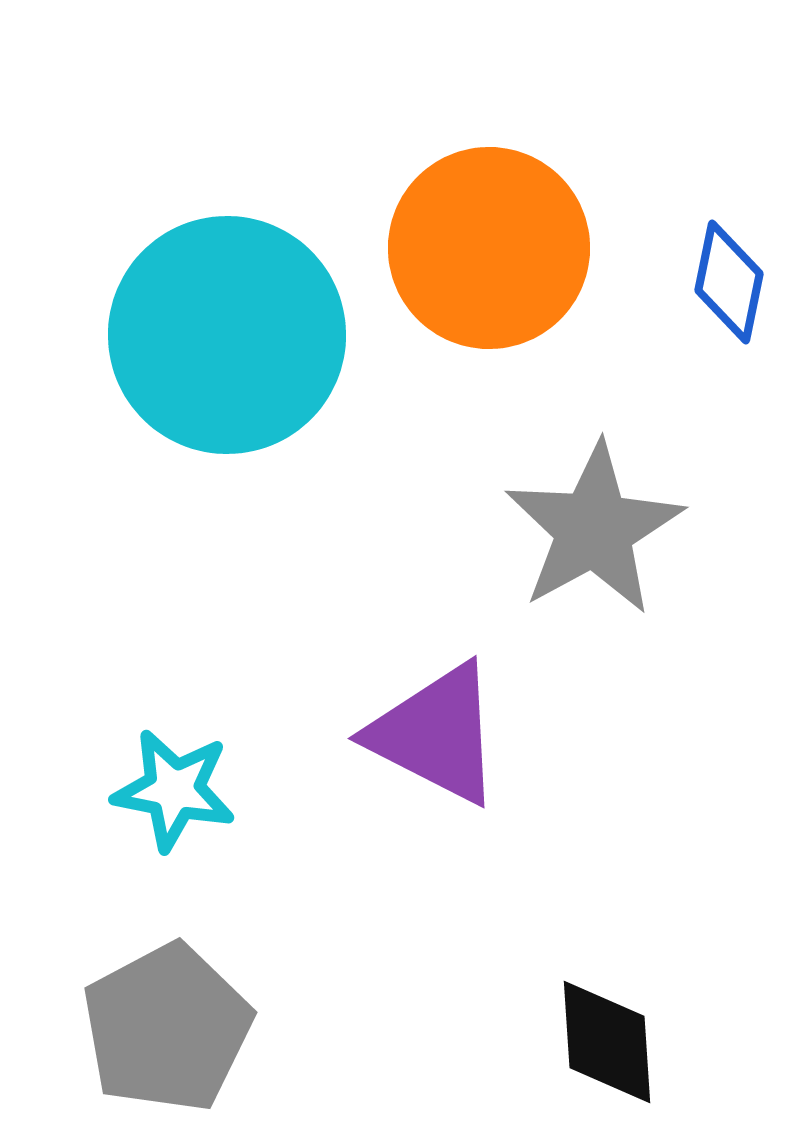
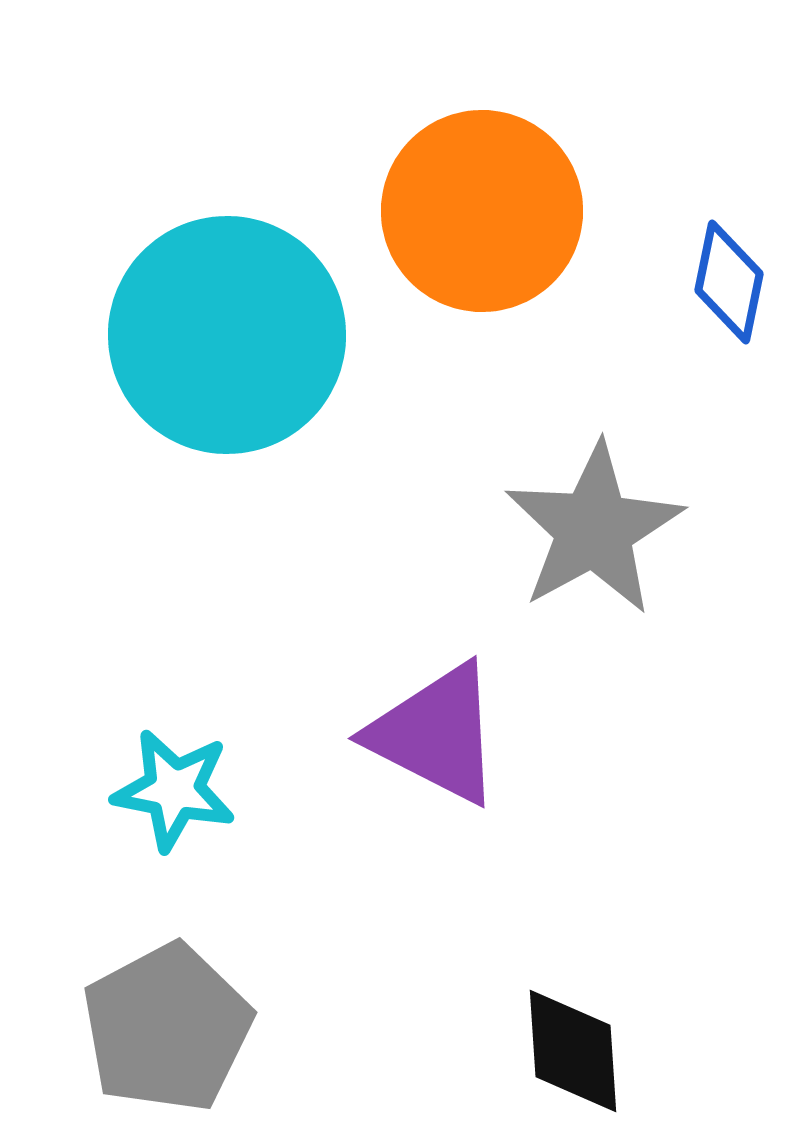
orange circle: moved 7 px left, 37 px up
black diamond: moved 34 px left, 9 px down
